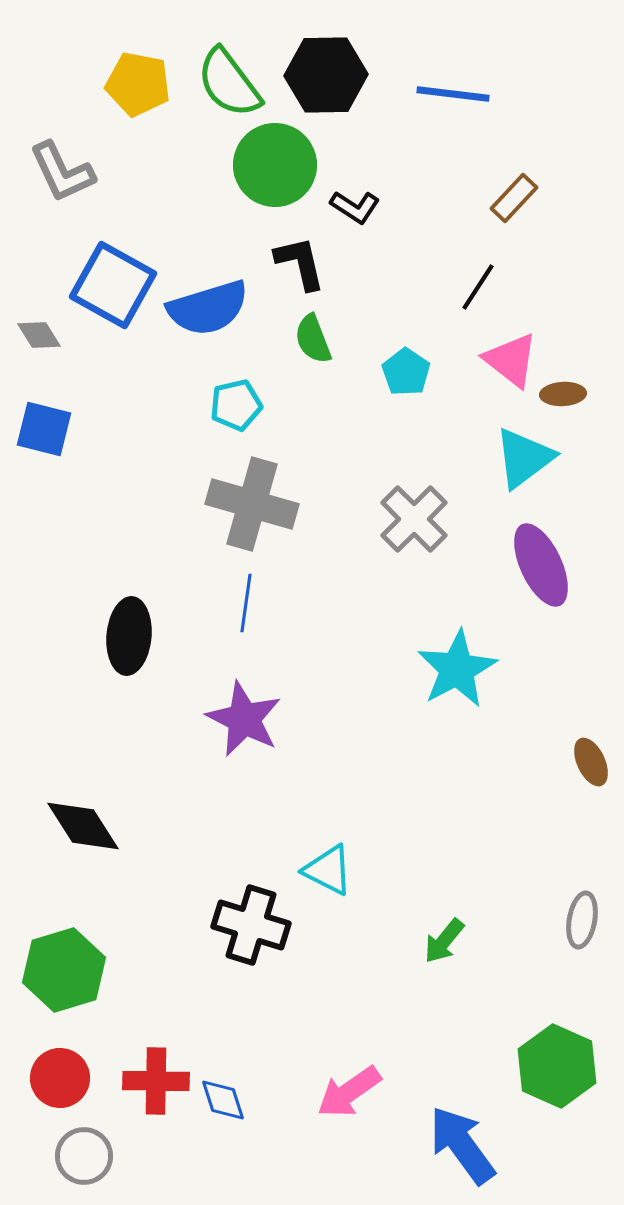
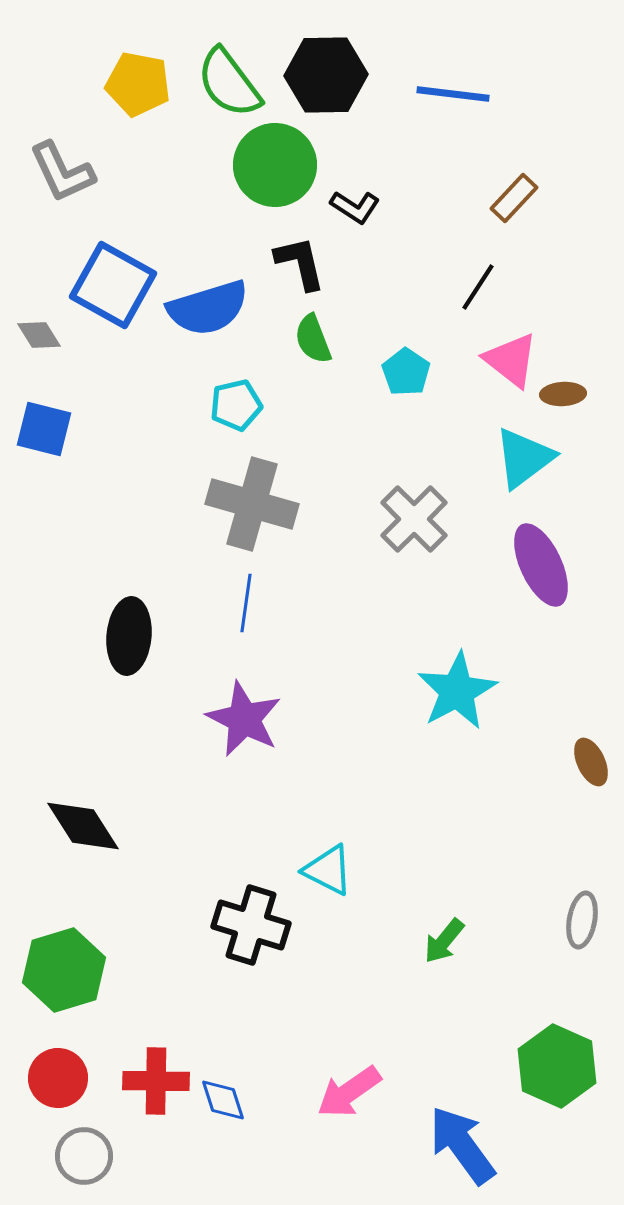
cyan star at (457, 669): moved 22 px down
red circle at (60, 1078): moved 2 px left
